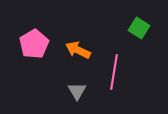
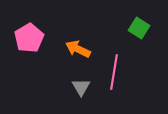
pink pentagon: moved 5 px left, 6 px up
orange arrow: moved 1 px up
gray triangle: moved 4 px right, 4 px up
